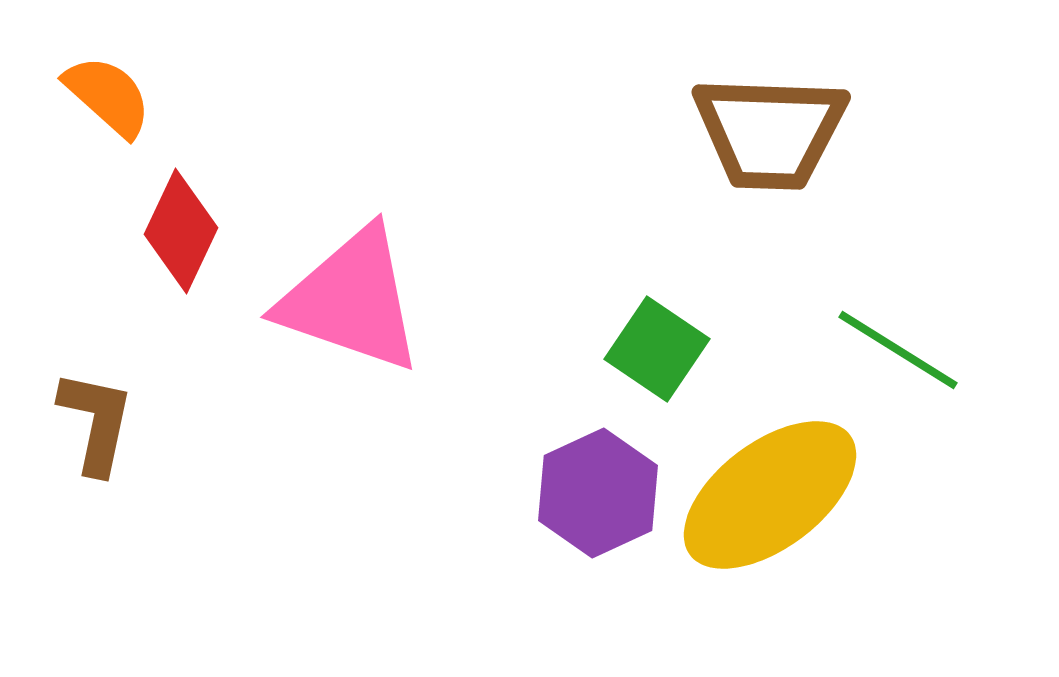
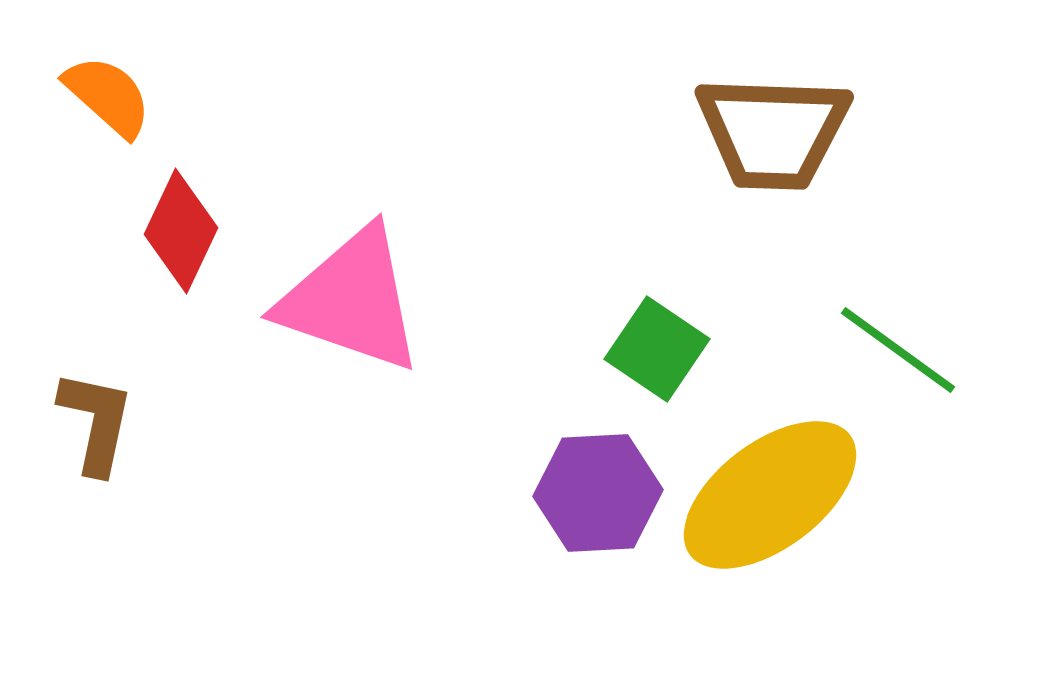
brown trapezoid: moved 3 px right
green line: rotated 4 degrees clockwise
purple hexagon: rotated 22 degrees clockwise
